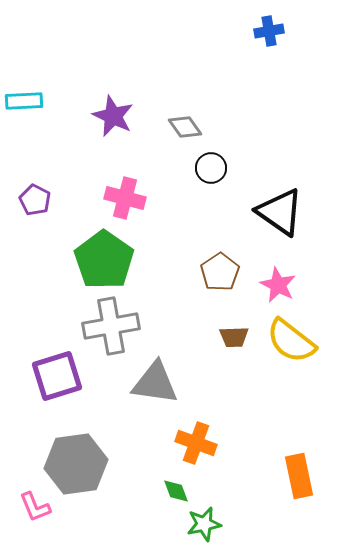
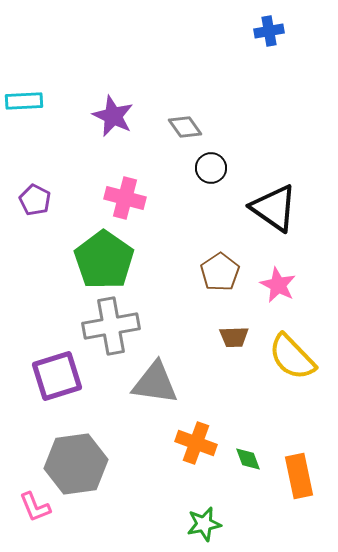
black triangle: moved 6 px left, 4 px up
yellow semicircle: moved 1 px right, 16 px down; rotated 8 degrees clockwise
green diamond: moved 72 px right, 32 px up
